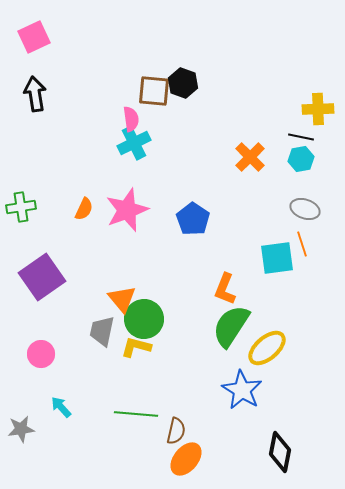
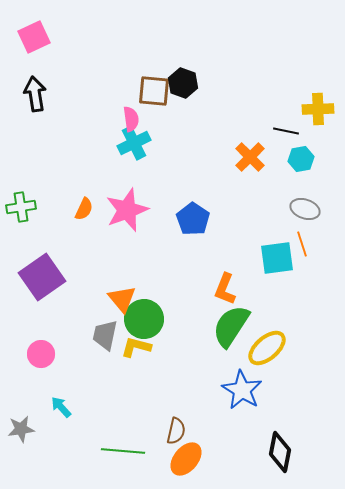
black line: moved 15 px left, 6 px up
gray trapezoid: moved 3 px right, 4 px down
green line: moved 13 px left, 37 px down
